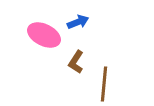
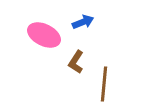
blue arrow: moved 5 px right
